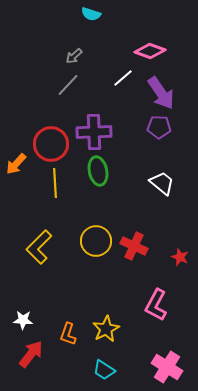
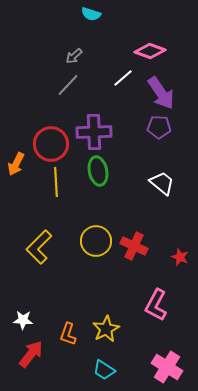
orange arrow: rotated 15 degrees counterclockwise
yellow line: moved 1 px right, 1 px up
